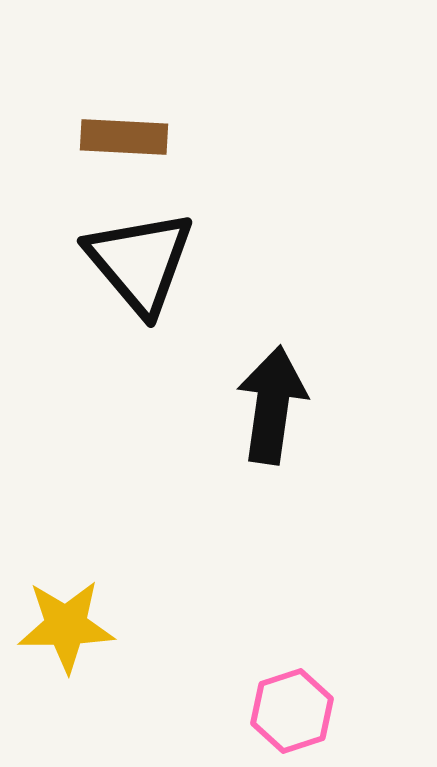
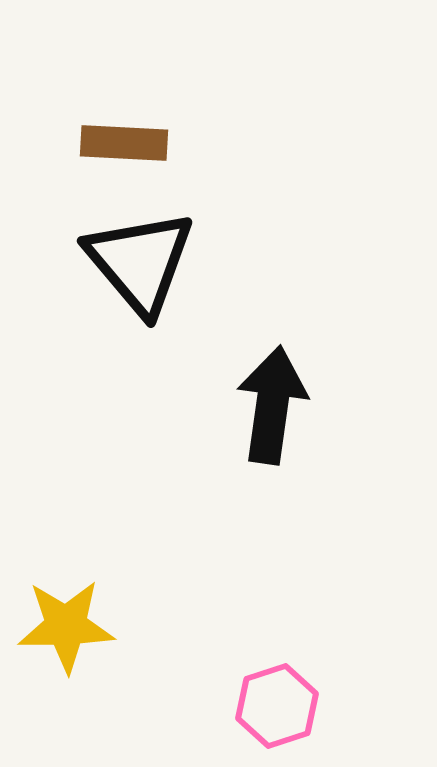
brown rectangle: moved 6 px down
pink hexagon: moved 15 px left, 5 px up
